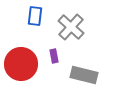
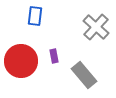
gray cross: moved 25 px right
red circle: moved 3 px up
gray rectangle: rotated 36 degrees clockwise
